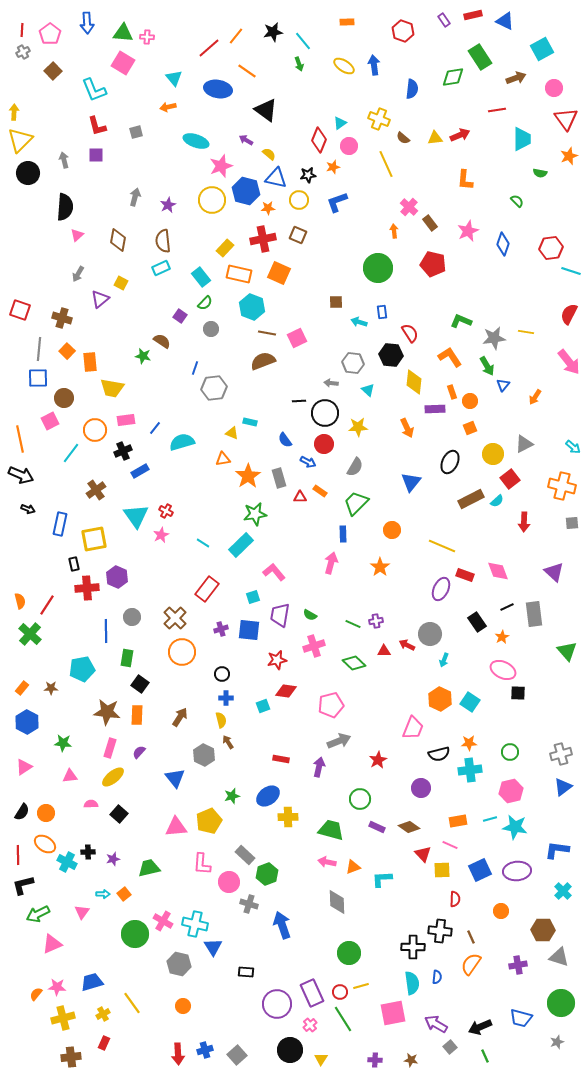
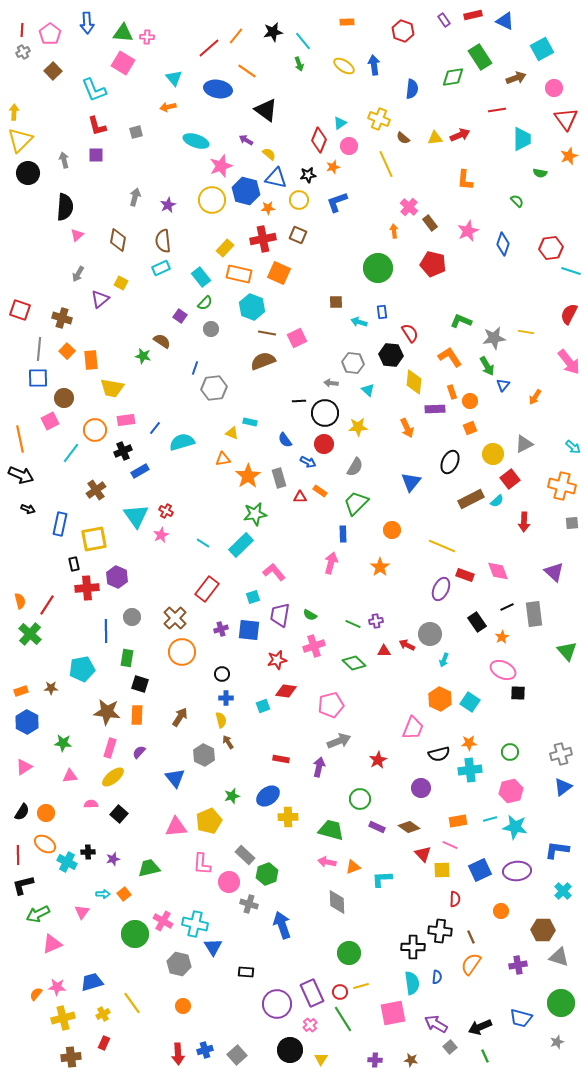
orange rectangle at (90, 362): moved 1 px right, 2 px up
black square at (140, 684): rotated 18 degrees counterclockwise
orange rectangle at (22, 688): moved 1 px left, 3 px down; rotated 32 degrees clockwise
